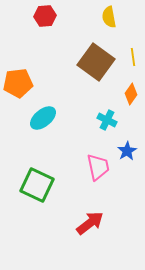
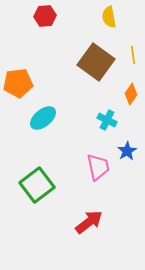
yellow line: moved 2 px up
green square: rotated 28 degrees clockwise
red arrow: moved 1 px left, 1 px up
